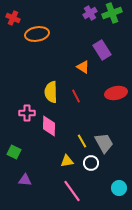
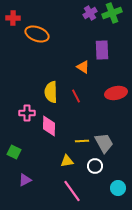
red cross: rotated 24 degrees counterclockwise
orange ellipse: rotated 30 degrees clockwise
purple rectangle: rotated 30 degrees clockwise
yellow line: rotated 64 degrees counterclockwise
white circle: moved 4 px right, 3 px down
purple triangle: rotated 32 degrees counterclockwise
cyan circle: moved 1 px left
